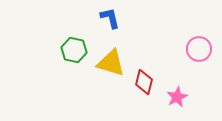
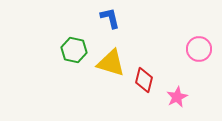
red diamond: moved 2 px up
